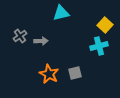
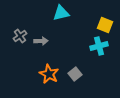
yellow square: rotated 21 degrees counterclockwise
gray square: moved 1 px down; rotated 24 degrees counterclockwise
